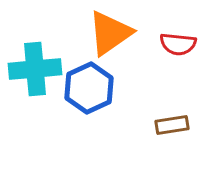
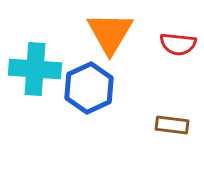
orange triangle: rotated 24 degrees counterclockwise
cyan cross: rotated 9 degrees clockwise
brown rectangle: rotated 16 degrees clockwise
